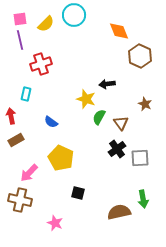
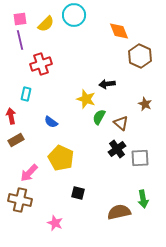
brown triangle: rotated 14 degrees counterclockwise
